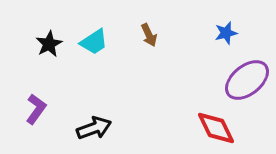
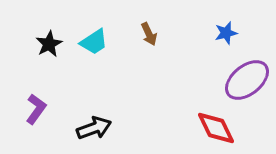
brown arrow: moved 1 px up
